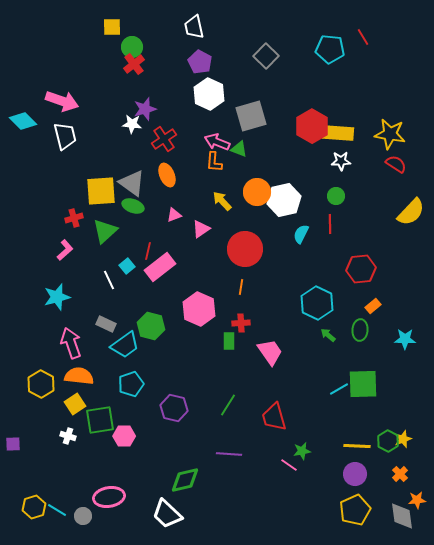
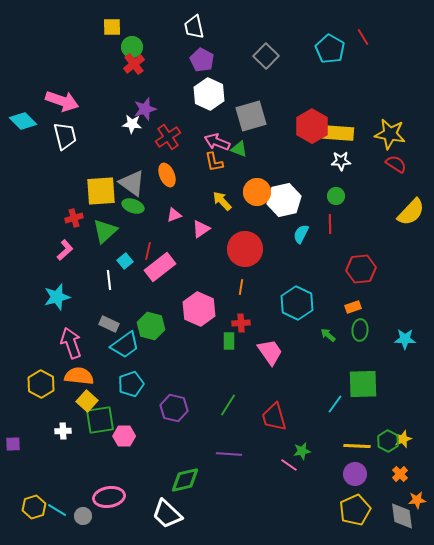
cyan pentagon at (330, 49): rotated 24 degrees clockwise
purple pentagon at (200, 62): moved 2 px right, 2 px up
red cross at (164, 139): moved 4 px right, 2 px up
orange L-shape at (214, 162): rotated 15 degrees counterclockwise
cyan square at (127, 266): moved 2 px left, 5 px up
white line at (109, 280): rotated 18 degrees clockwise
cyan hexagon at (317, 303): moved 20 px left
orange rectangle at (373, 306): moved 20 px left, 1 px down; rotated 21 degrees clockwise
gray rectangle at (106, 324): moved 3 px right
cyan line at (339, 389): moved 4 px left, 15 px down; rotated 24 degrees counterclockwise
yellow square at (75, 404): moved 12 px right, 3 px up; rotated 15 degrees counterclockwise
white cross at (68, 436): moved 5 px left, 5 px up; rotated 21 degrees counterclockwise
